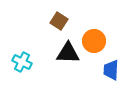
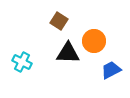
blue trapezoid: rotated 60 degrees clockwise
